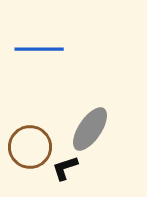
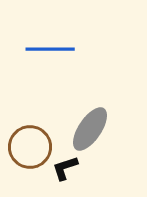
blue line: moved 11 px right
